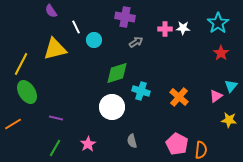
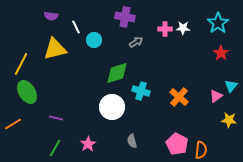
purple semicircle: moved 5 px down; rotated 48 degrees counterclockwise
